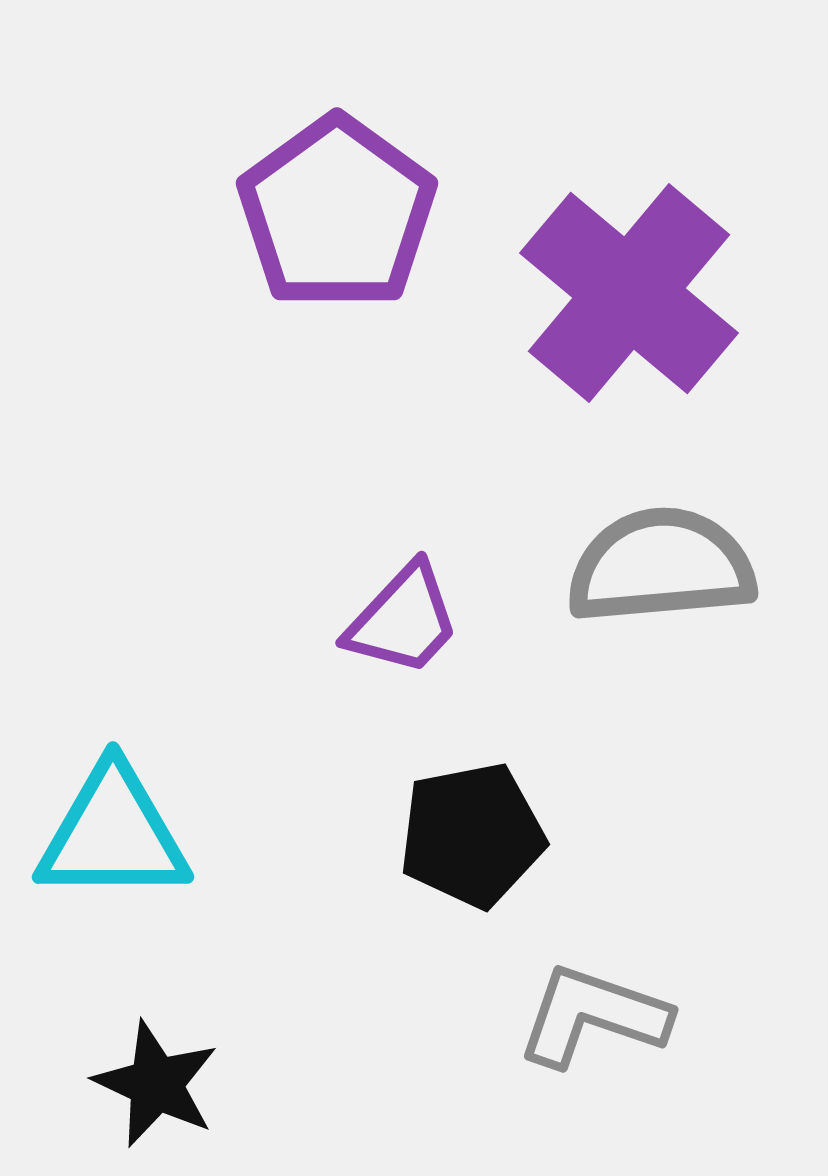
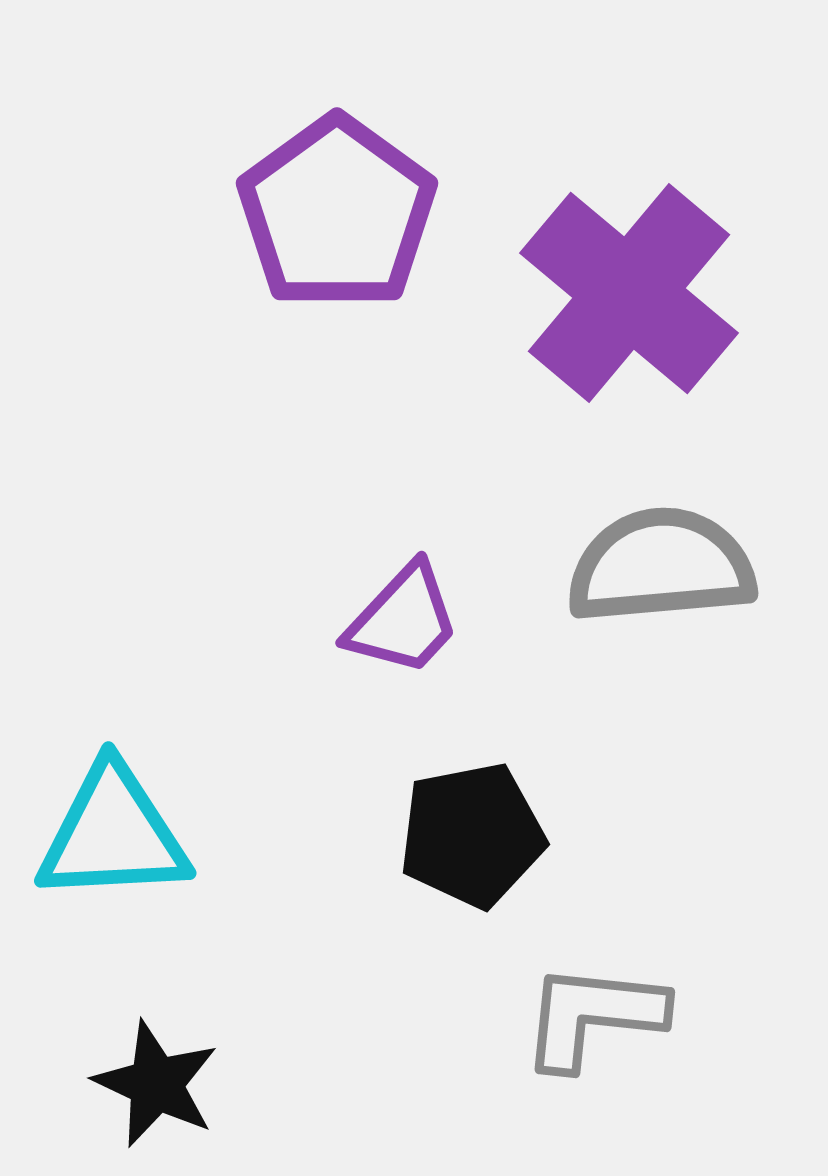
cyan triangle: rotated 3 degrees counterclockwise
gray L-shape: rotated 13 degrees counterclockwise
